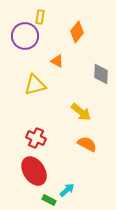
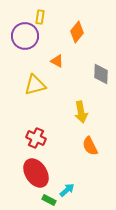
yellow arrow: rotated 40 degrees clockwise
orange semicircle: moved 3 px right, 2 px down; rotated 144 degrees counterclockwise
red ellipse: moved 2 px right, 2 px down
